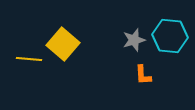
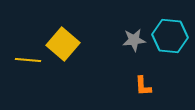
gray star: rotated 10 degrees clockwise
yellow line: moved 1 px left, 1 px down
orange L-shape: moved 11 px down
